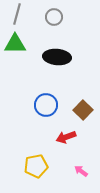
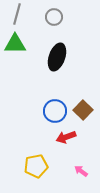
black ellipse: rotated 76 degrees counterclockwise
blue circle: moved 9 px right, 6 px down
